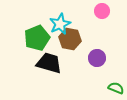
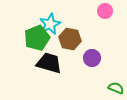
pink circle: moved 3 px right
cyan star: moved 10 px left
purple circle: moved 5 px left
